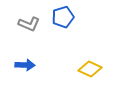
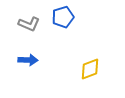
blue arrow: moved 3 px right, 5 px up
yellow diamond: rotated 45 degrees counterclockwise
